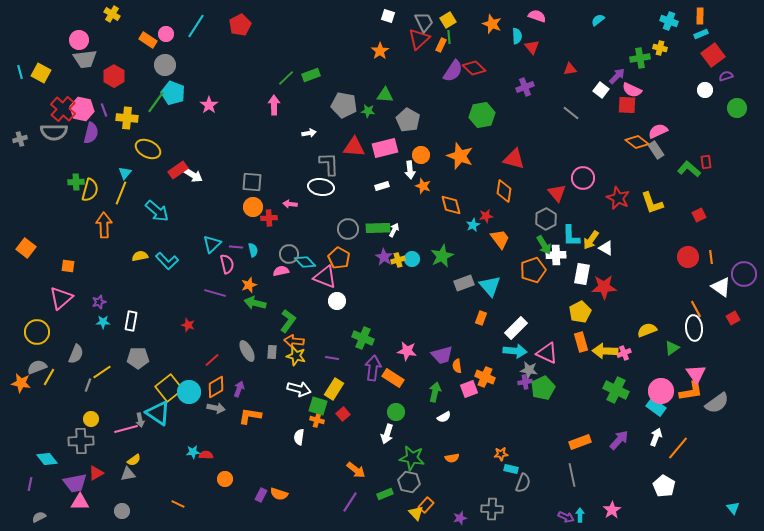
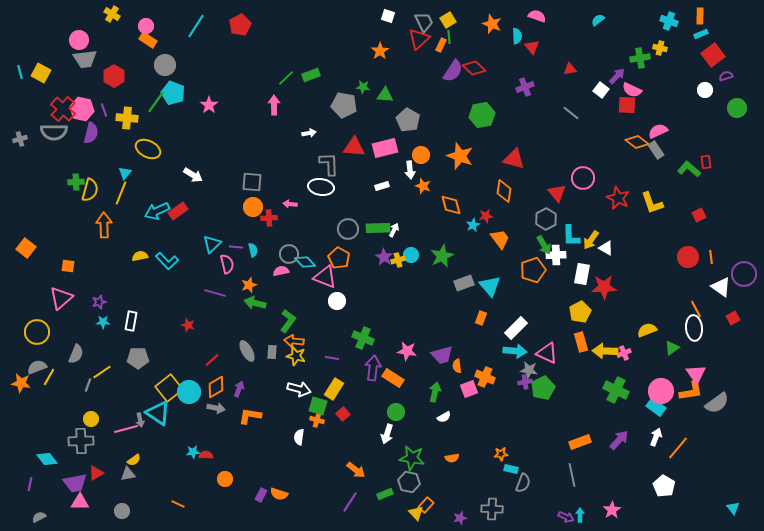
pink circle at (166, 34): moved 20 px left, 8 px up
green star at (368, 111): moved 5 px left, 24 px up
red rectangle at (178, 170): moved 41 px down
cyan arrow at (157, 211): rotated 115 degrees clockwise
cyan circle at (412, 259): moved 1 px left, 4 px up
